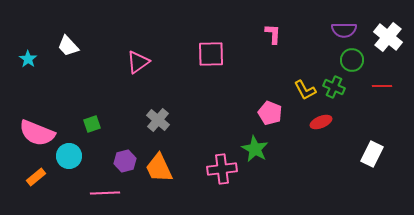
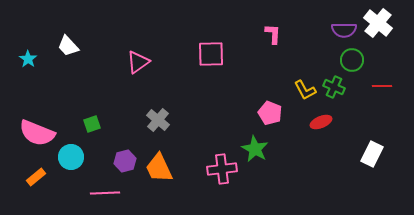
white cross: moved 10 px left, 14 px up
cyan circle: moved 2 px right, 1 px down
